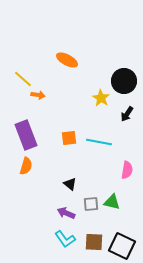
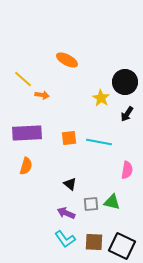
black circle: moved 1 px right, 1 px down
orange arrow: moved 4 px right
purple rectangle: moved 1 px right, 2 px up; rotated 72 degrees counterclockwise
